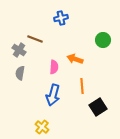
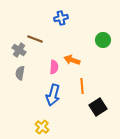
orange arrow: moved 3 px left, 1 px down
